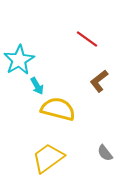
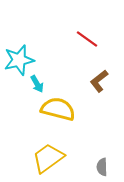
cyan star: rotated 16 degrees clockwise
cyan arrow: moved 2 px up
gray semicircle: moved 3 px left, 14 px down; rotated 36 degrees clockwise
